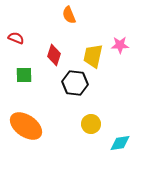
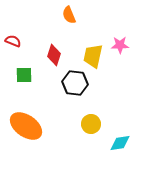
red semicircle: moved 3 px left, 3 px down
